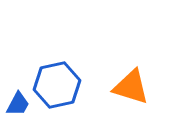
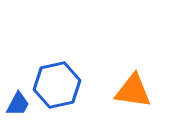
orange triangle: moved 2 px right, 4 px down; rotated 9 degrees counterclockwise
